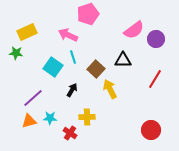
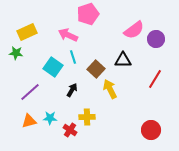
purple line: moved 3 px left, 6 px up
red cross: moved 3 px up
